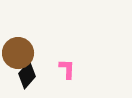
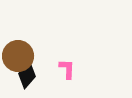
brown circle: moved 3 px down
